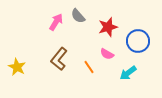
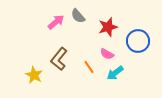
pink arrow: rotated 18 degrees clockwise
yellow star: moved 17 px right, 8 px down
cyan arrow: moved 13 px left
